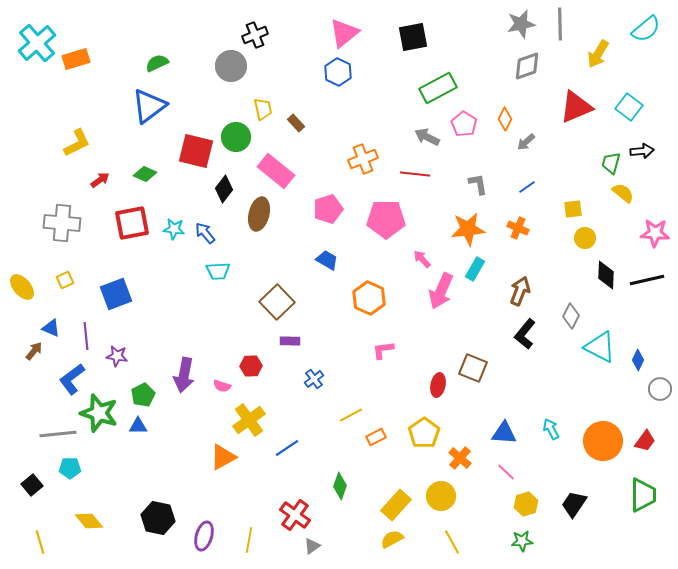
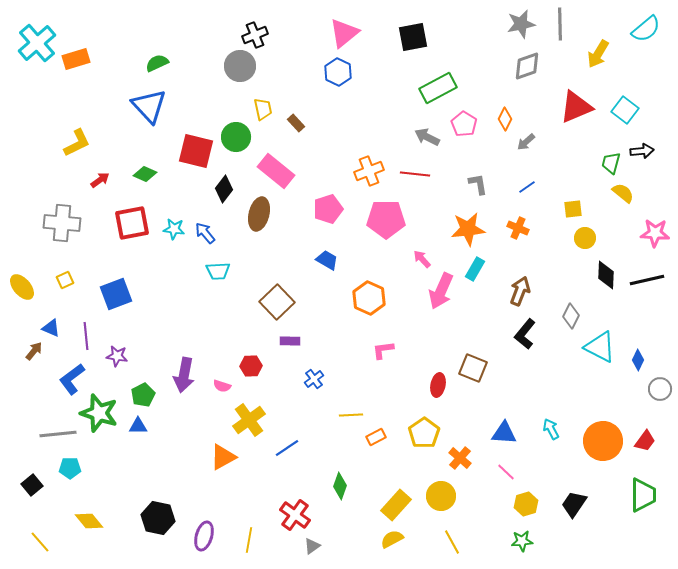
gray circle at (231, 66): moved 9 px right
blue triangle at (149, 106): rotated 36 degrees counterclockwise
cyan square at (629, 107): moved 4 px left, 3 px down
orange cross at (363, 159): moved 6 px right, 12 px down
yellow line at (351, 415): rotated 25 degrees clockwise
yellow line at (40, 542): rotated 25 degrees counterclockwise
